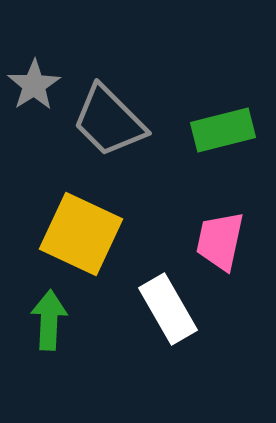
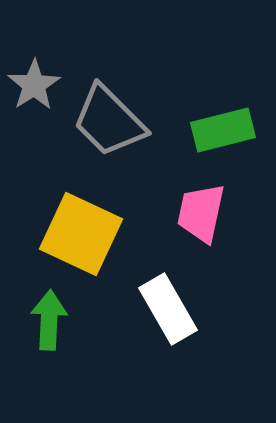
pink trapezoid: moved 19 px left, 28 px up
